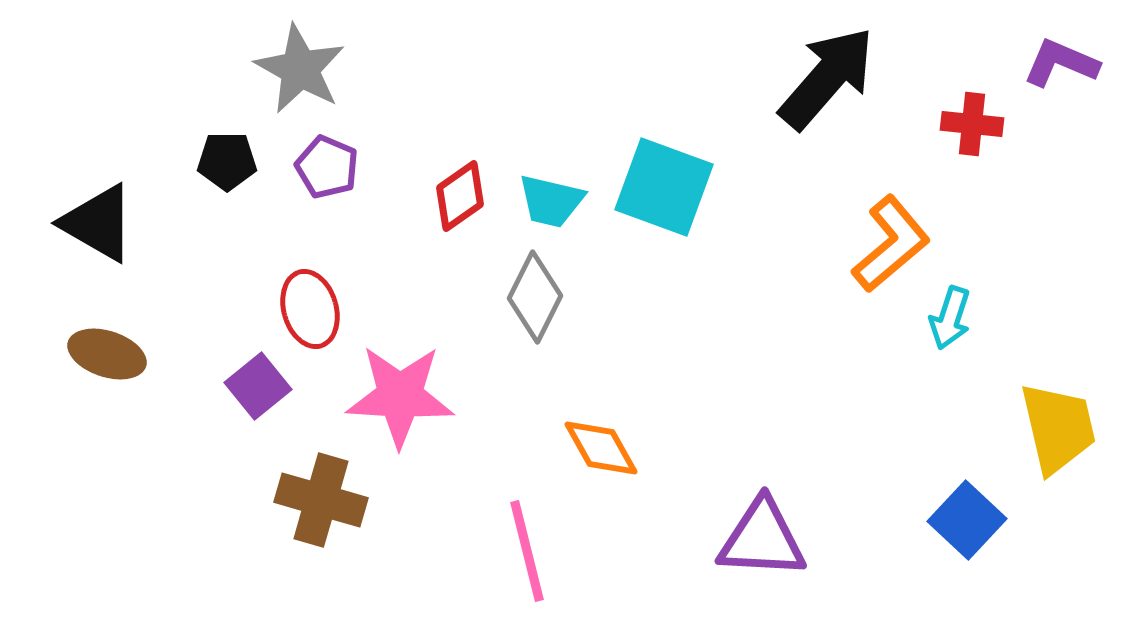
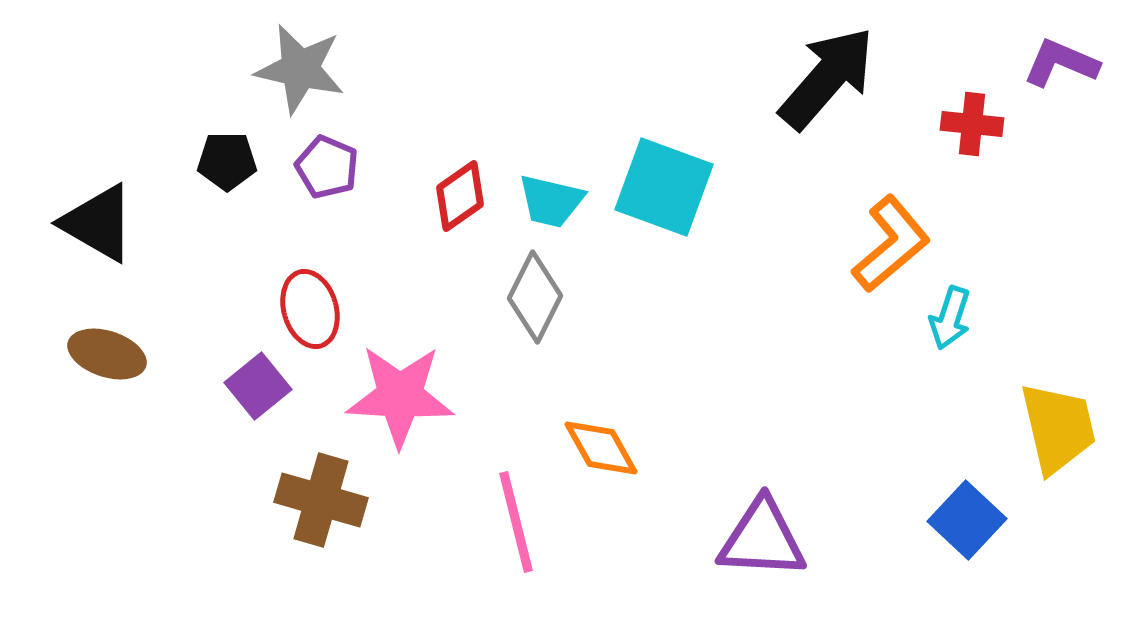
gray star: rotated 16 degrees counterclockwise
pink line: moved 11 px left, 29 px up
